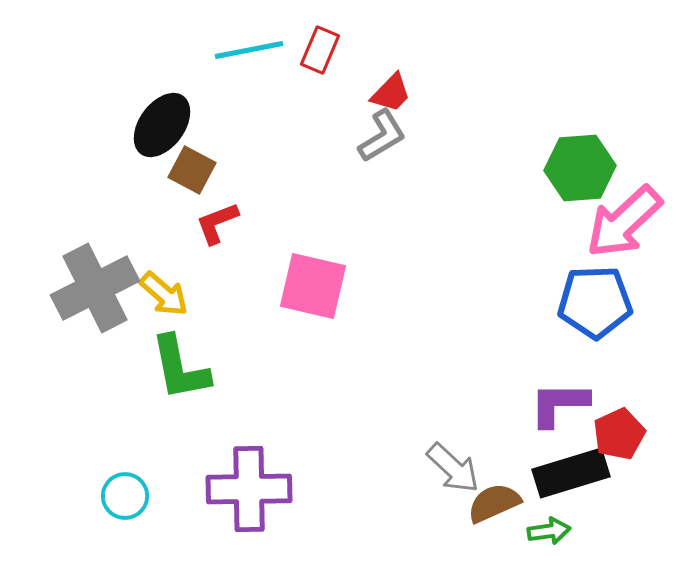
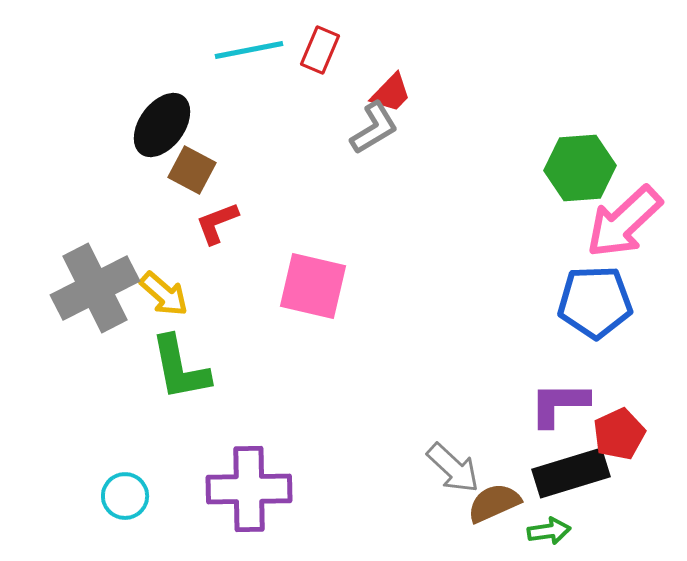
gray L-shape: moved 8 px left, 8 px up
